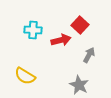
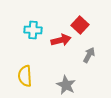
yellow semicircle: rotated 55 degrees clockwise
gray star: moved 13 px left
